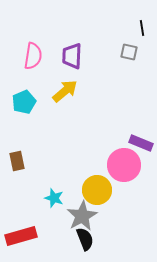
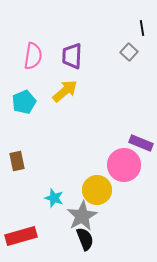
gray square: rotated 30 degrees clockwise
